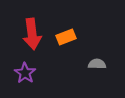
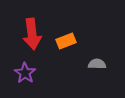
orange rectangle: moved 4 px down
